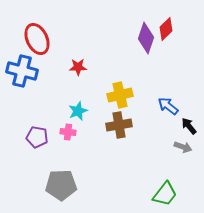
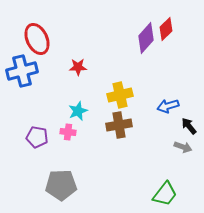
purple diamond: rotated 24 degrees clockwise
blue cross: rotated 28 degrees counterclockwise
blue arrow: rotated 55 degrees counterclockwise
